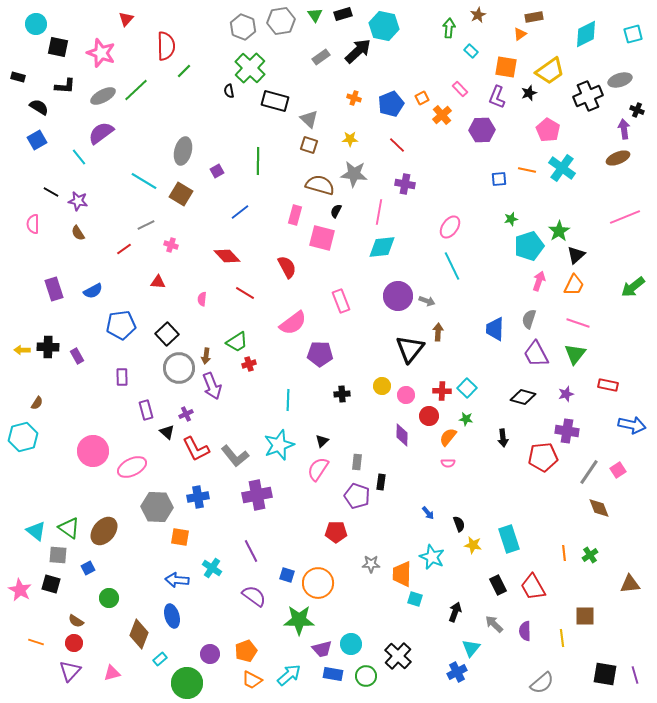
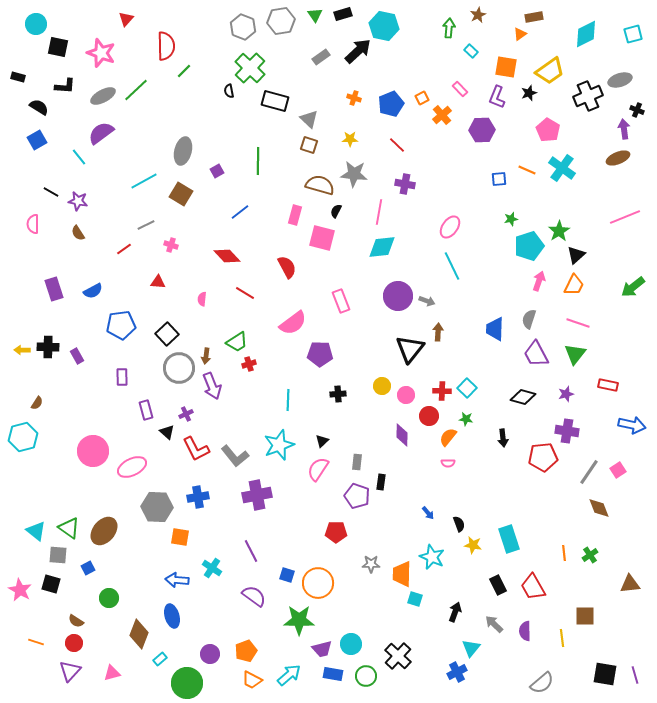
orange line at (527, 170): rotated 12 degrees clockwise
cyan line at (144, 181): rotated 60 degrees counterclockwise
black cross at (342, 394): moved 4 px left
